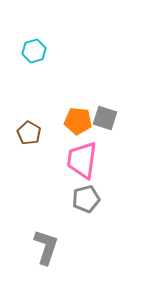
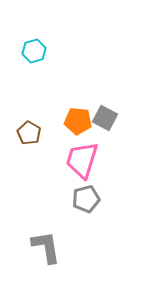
gray square: rotated 10 degrees clockwise
pink trapezoid: rotated 9 degrees clockwise
gray L-shape: rotated 27 degrees counterclockwise
